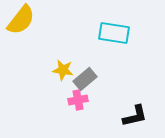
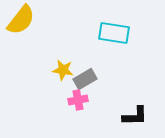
gray rectangle: rotated 10 degrees clockwise
black L-shape: rotated 12 degrees clockwise
